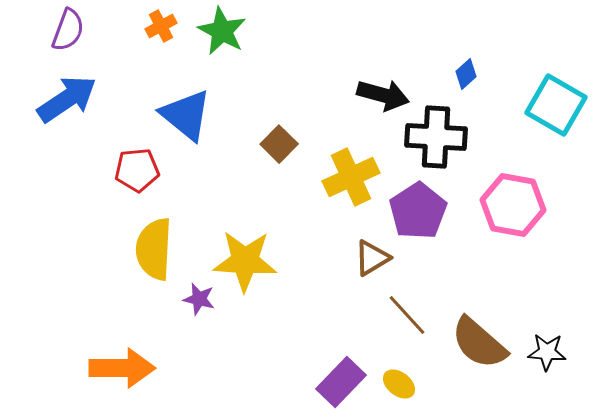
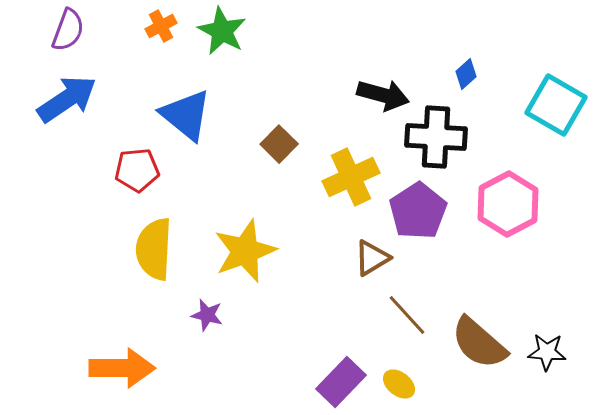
pink hexagon: moved 5 px left, 1 px up; rotated 22 degrees clockwise
yellow star: moved 10 px up; rotated 24 degrees counterclockwise
purple star: moved 8 px right, 16 px down
